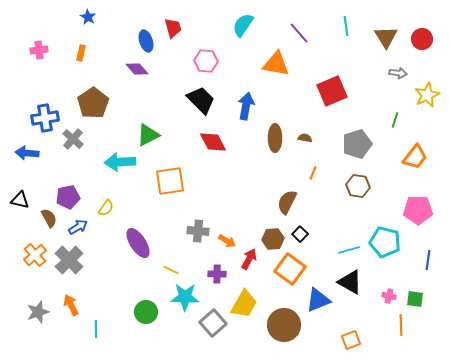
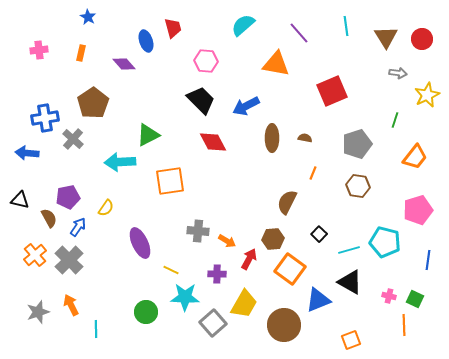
cyan semicircle at (243, 25): rotated 15 degrees clockwise
purple diamond at (137, 69): moved 13 px left, 5 px up
blue arrow at (246, 106): rotated 128 degrees counterclockwise
brown ellipse at (275, 138): moved 3 px left
pink pentagon at (418, 210): rotated 16 degrees counterclockwise
blue arrow at (78, 227): rotated 24 degrees counterclockwise
black square at (300, 234): moved 19 px right
purple ellipse at (138, 243): moved 2 px right; rotated 8 degrees clockwise
green square at (415, 299): rotated 18 degrees clockwise
orange line at (401, 325): moved 3 px right
